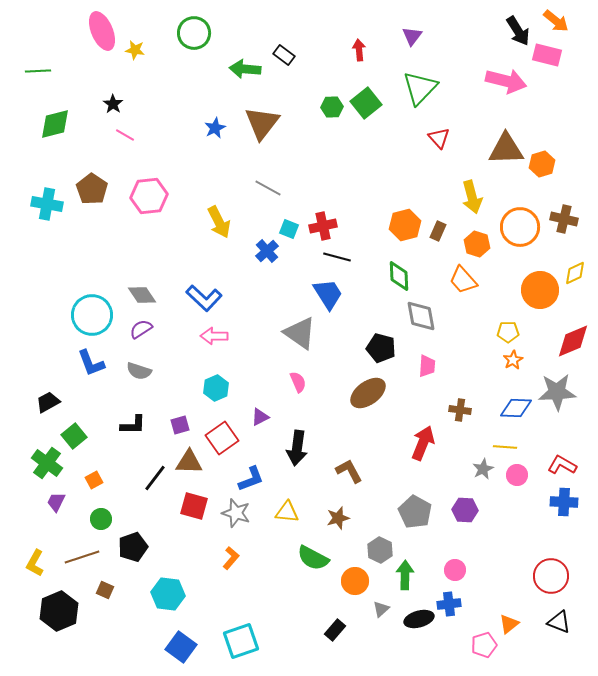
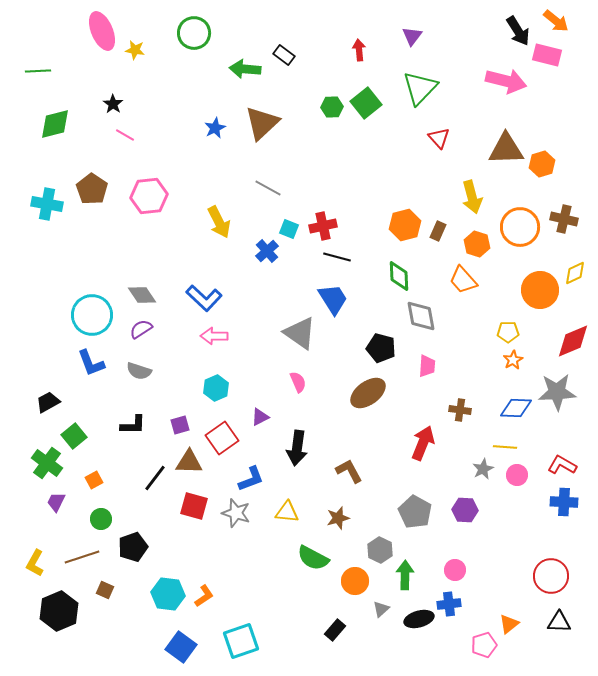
brown triangle at (262, 123): rotated 9 degrees clockwise
blue trapezoid at (328, 294): moved 5 px right, 5 px down
orange L-shape at (231, 558): moved 27 px left, 38 px down; rotated 15 degrees clockwise
black triangle at (559, 622): rotated 20 degrees counterclockwise
